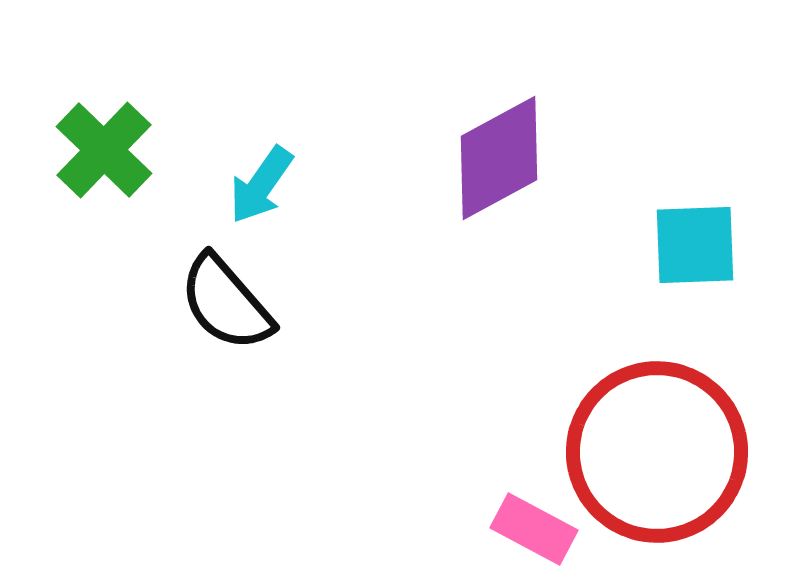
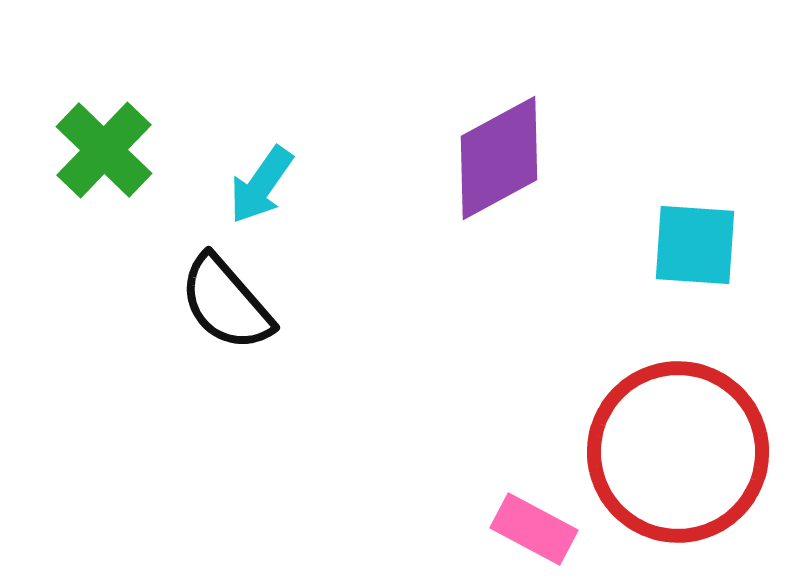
cyan square: rotated 6 degrees clockwise
red circle: moved 21 px right
